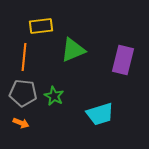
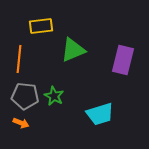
orange line: moved 5 px left, 2 px down
gray pentagon: moved 2 px right, 3 px down
